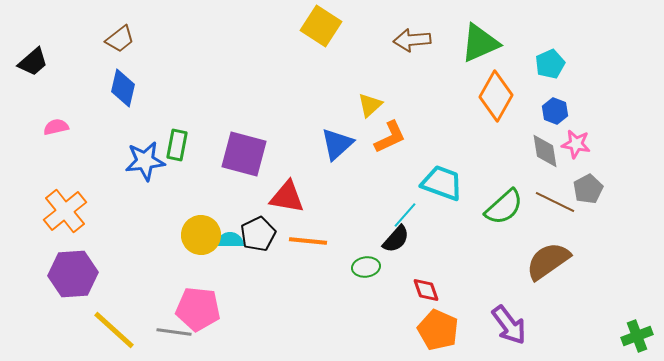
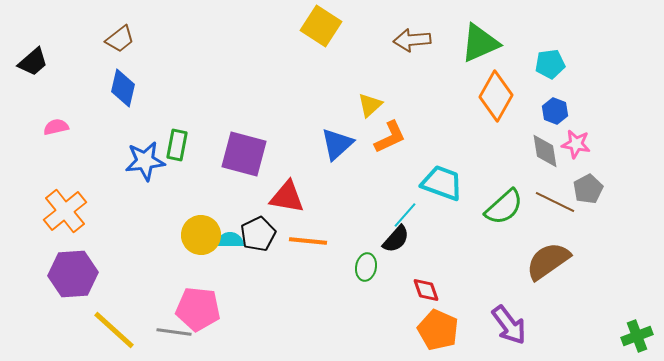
cyan pentagon: rotated 16 degrees clockwise
green ellipse: rotated 72 degrees counterclockwise
